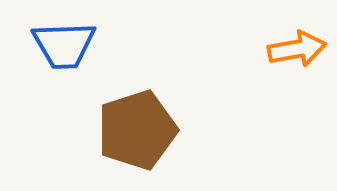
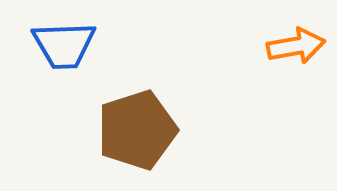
orange arrow: moved 1 px left, 3 px up
